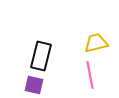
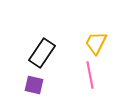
yellow trapezoid: rotated 50 degrees counterclockwise
black rectangle: moved 1 px right, 3 px up; rotated 20 degrees clockwise
